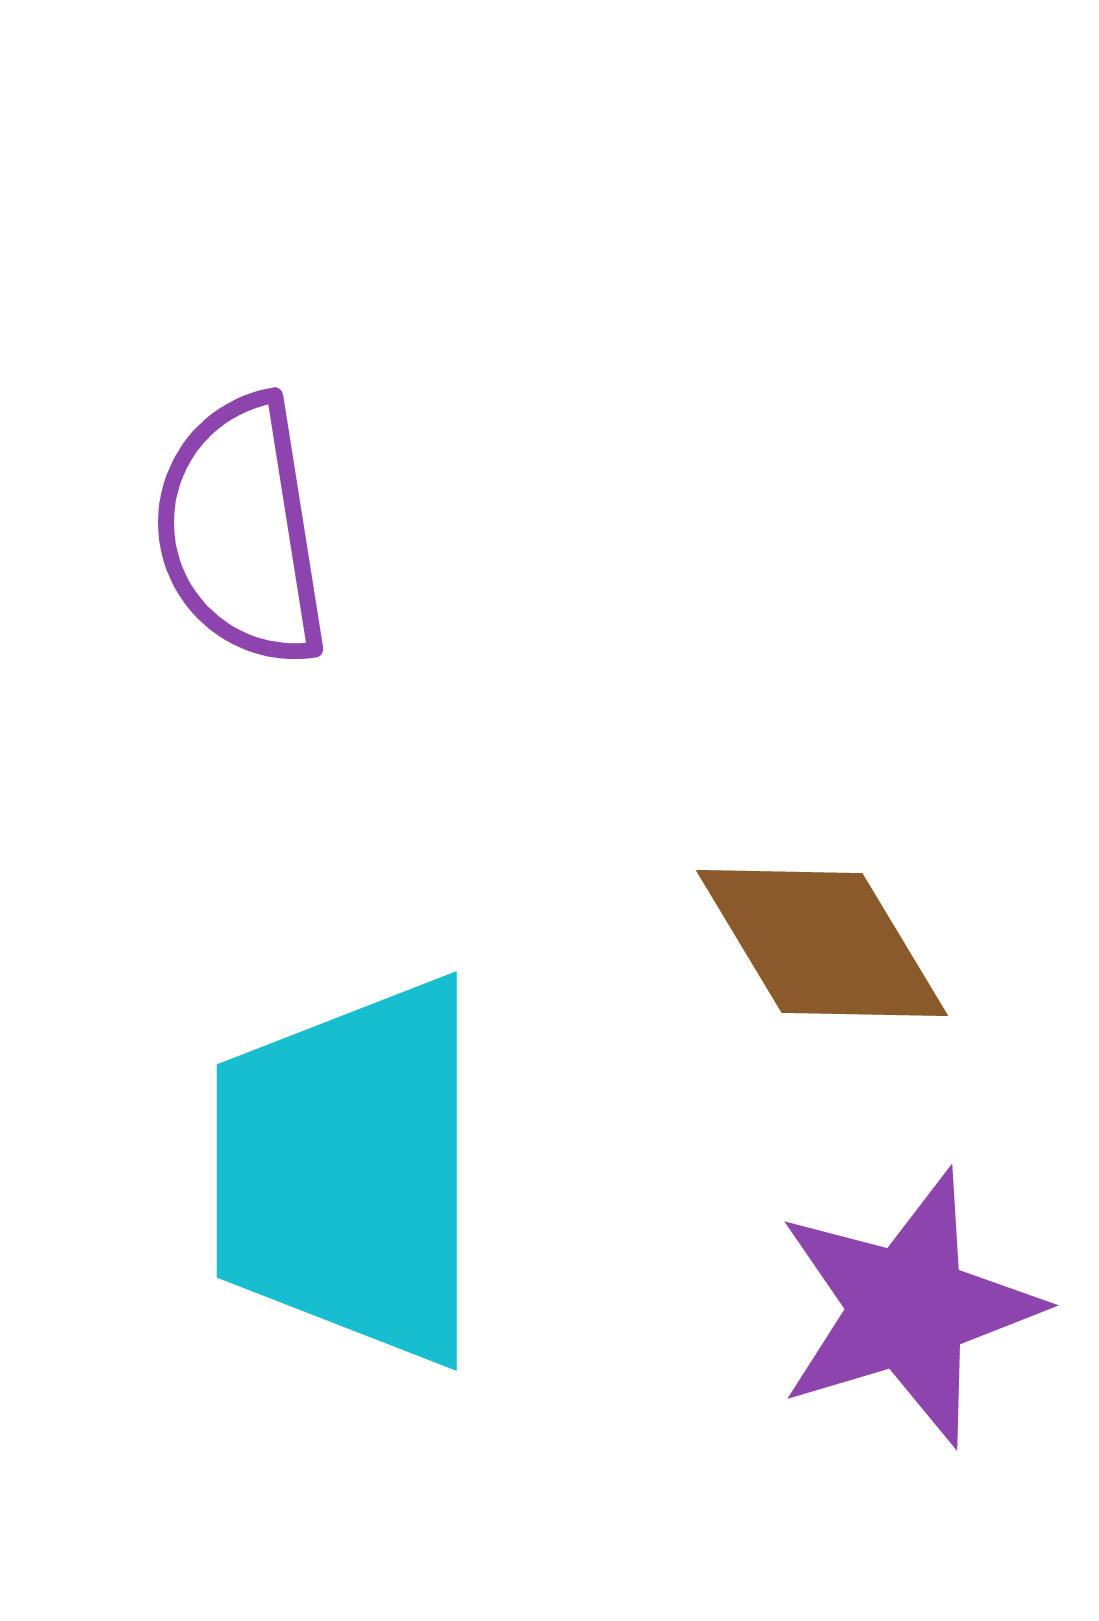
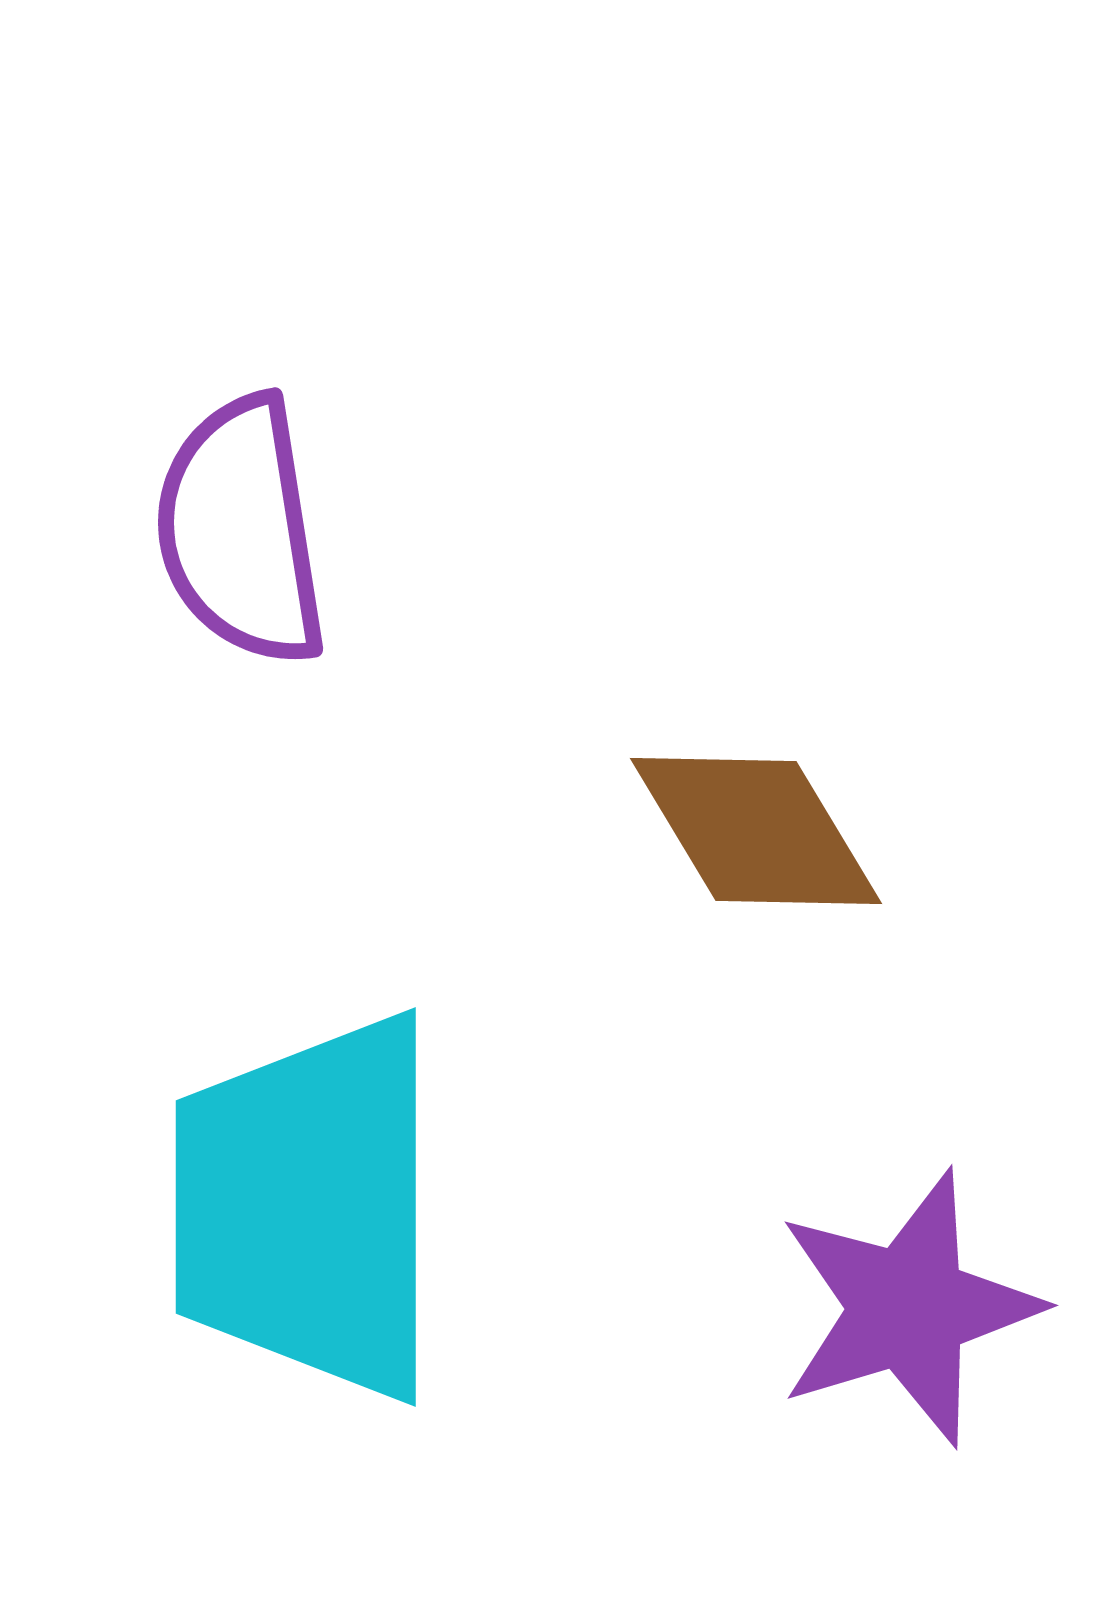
brown diamond: moved 66 px left, 112 px up
cyan trapezoid: moved 41 px left, 36 px down
